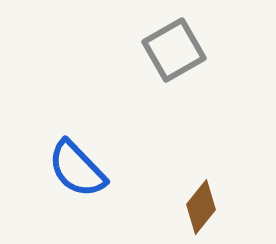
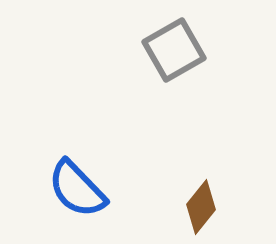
blue semicircle: moved 20 px down
